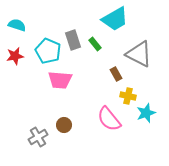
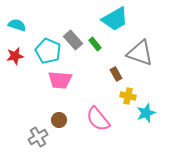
gray rectangle: rotated 24 degrees counterclockwise
gray triangle: moved 1 px right, 1 px up; rotated 8 degrees counterclockwise
pink semicircle: moved 11 px left
brown circle: moved 5 px left, 5 px up
